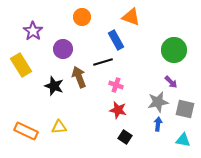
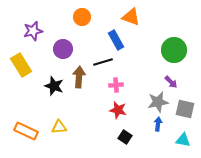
purple star: rotated 24 degrees clockwise
brown arrow: rotated 25 degrees clockwise
pink cross: rotated 24 degrees counterclockwise
